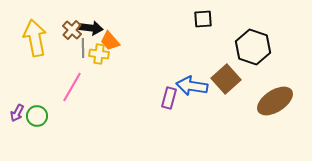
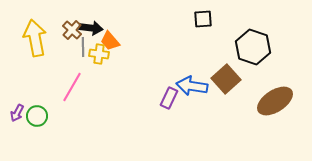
gray line: moved 1 px up
purple rectangle: rotated 10 degrees clockwise
